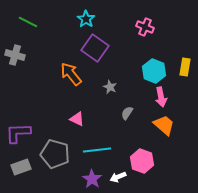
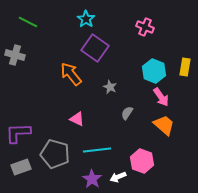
pink arrow: rotated 24 degrees counterclockwise
